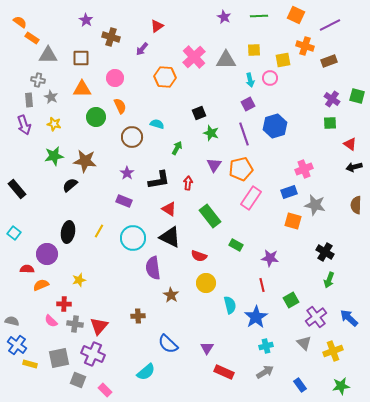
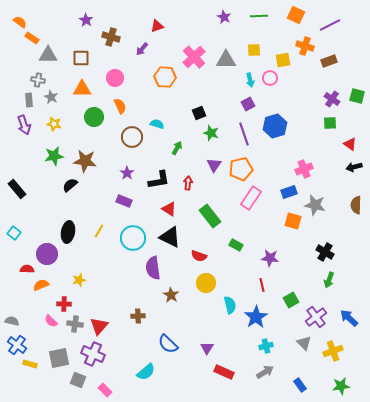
red triangle at (157, 26): rotated 16 degrees clockwise
green circle at (96, 117): moved 2 px left
